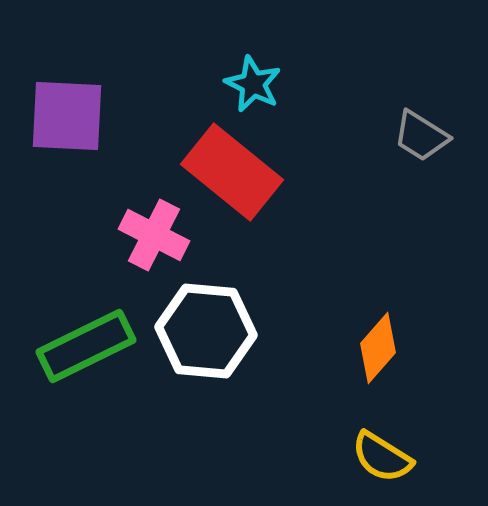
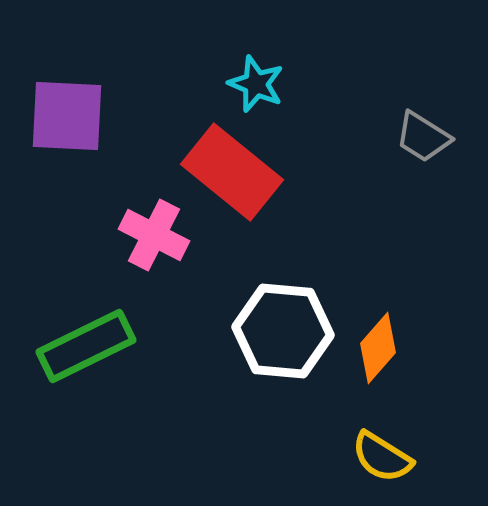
cyan star: moved 3 px right; rotated 4 degrees counterclockwise
gray trapezoid: moved 2 px right, 1 px down
white hexagon: moved 77 px right
